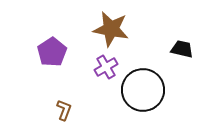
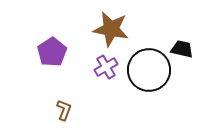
black circle: moved 6 px right, 20 px up
